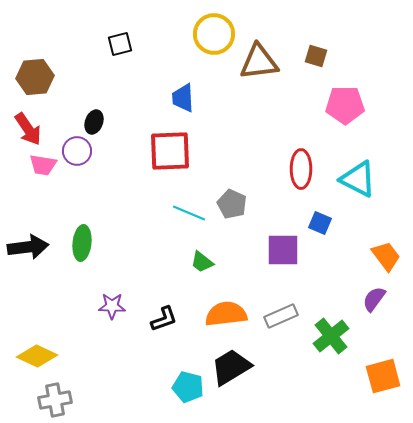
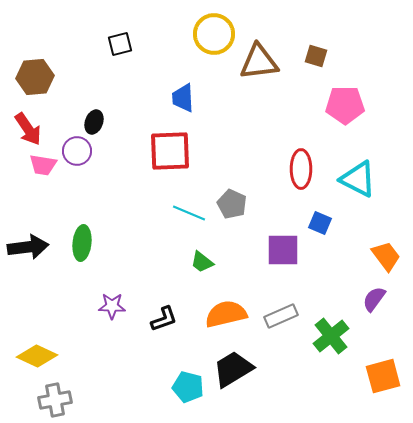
orange semicircle: rotated 6 degrees counterclockwise
black trapezoid: moved 2 px right, 2 px down
